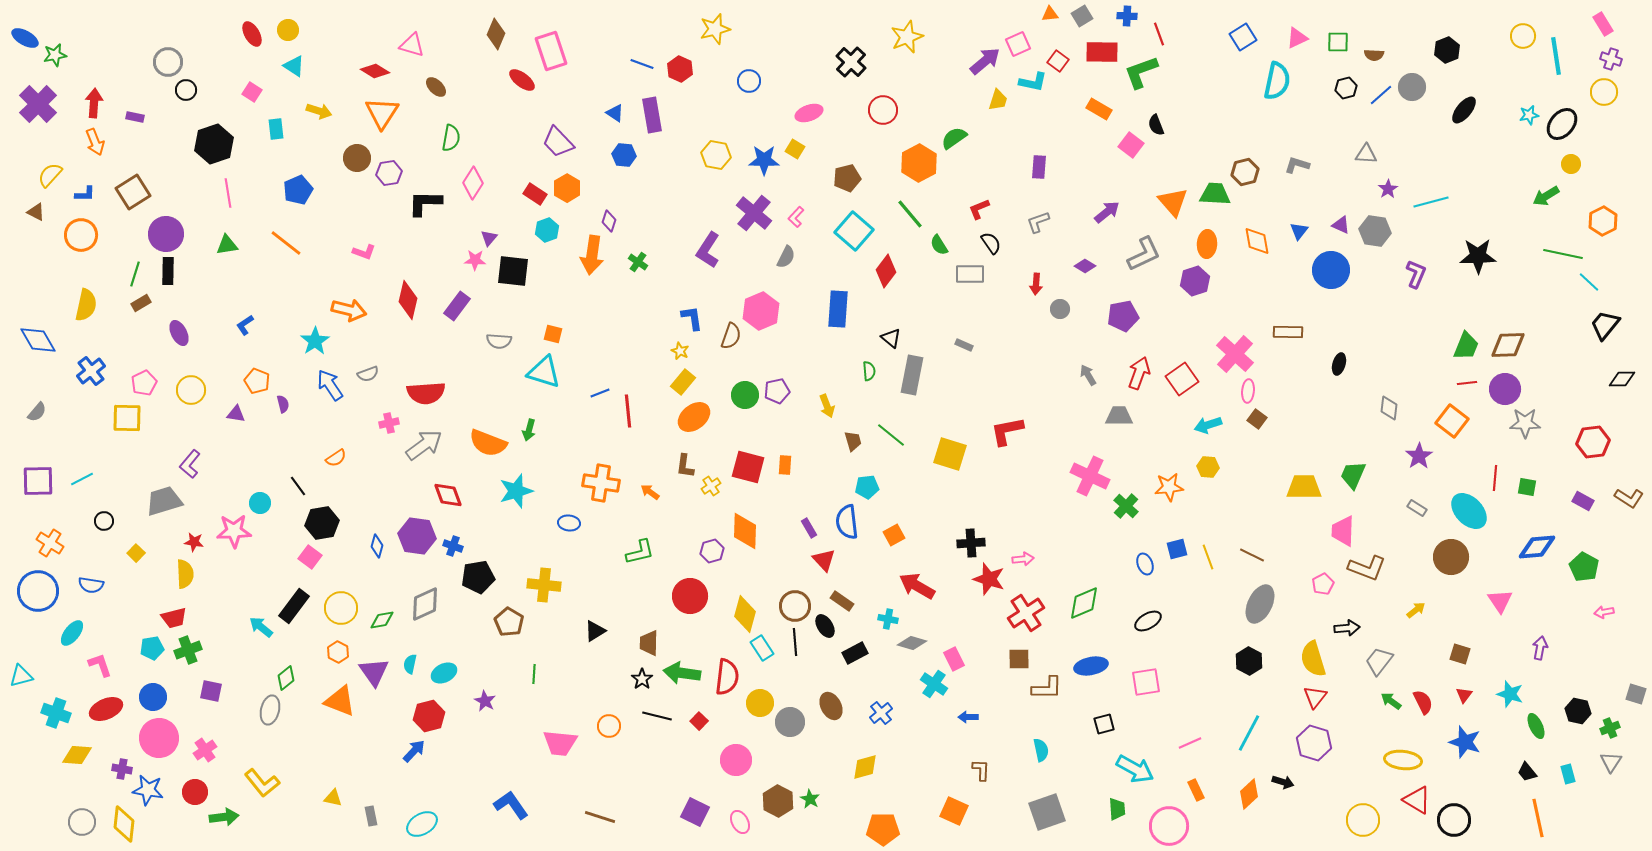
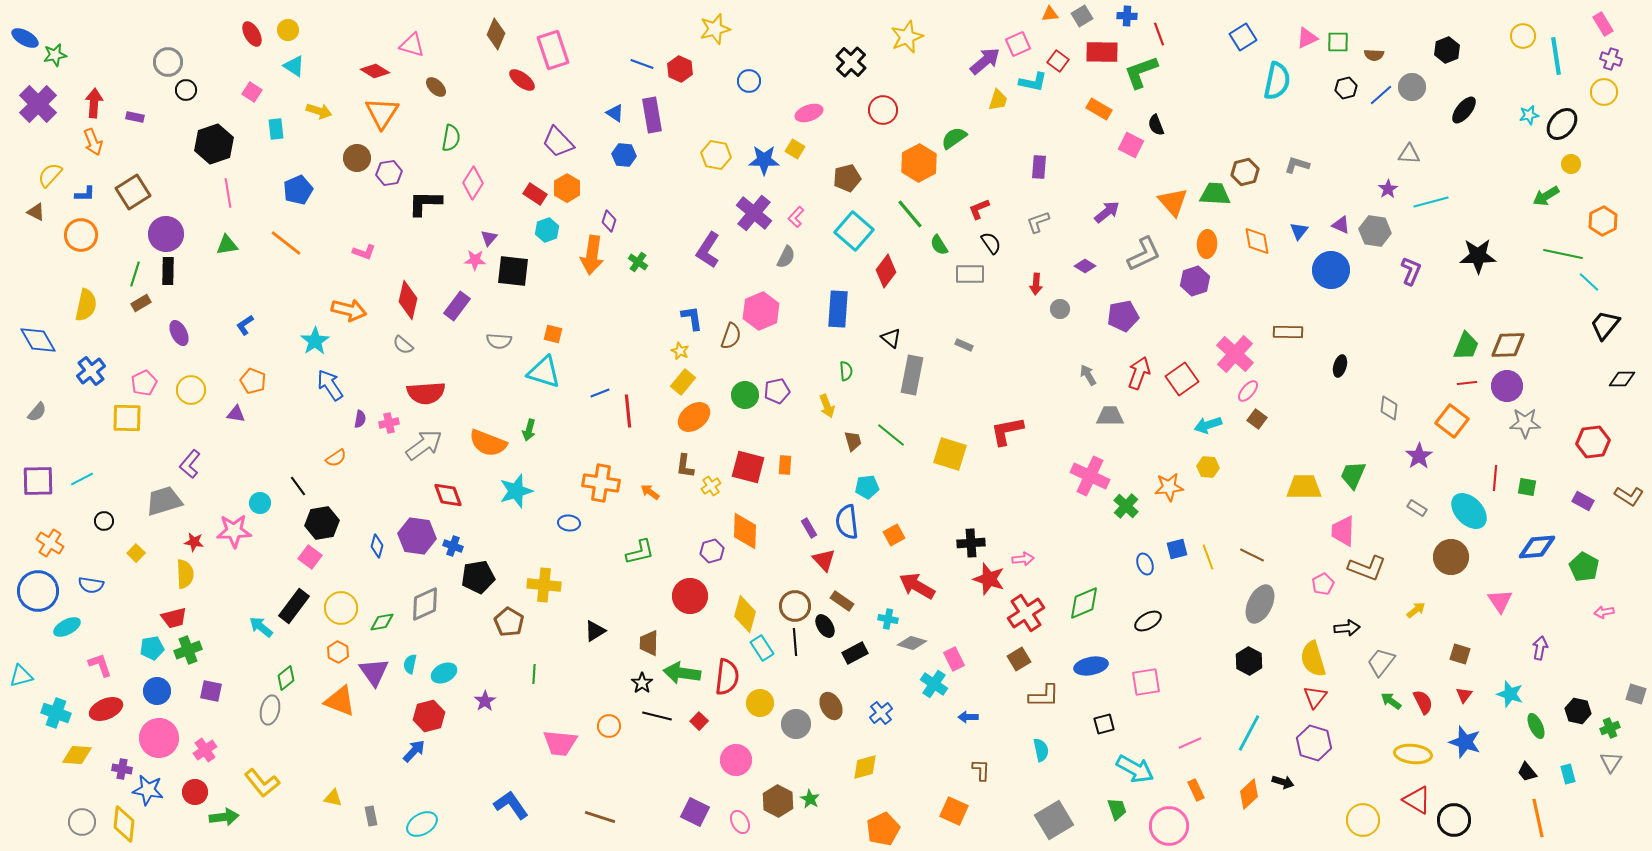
pink triangle at (1297, 38): moved 10 px right
pink rectangle at (551, 51): moved 2 px right, 1 px up
orange arrow at (95, 142): moved 2 px left
pink square at (1131, 145): rotated 10 degrees counterclockwise
gray triangle at (1366, 154): moved 43 px right
purple L-shape at (1416, 274): moved 5 px left, 3 px up
black ellipse at (1339, 364): moved 1 px right, 2 px down
green semicircle at (869, 371): moved 23 px left
gray semicircle at (368, 374): moved 35 px right, 29 px up; rotated 60 degrees clockwise
orange pentagon at (257, 381): moved 4 px left
purple circle at (1505, 389): moved 2 px right, 3 px up
pink ellipse at (1248, 391): rotated 35 degrees clockwise
purple semicircle at (283, 404): moved 77 px right, 15 px down; rotated 24 degrees clockwise
gray trapezoid at (1119, 416): moved 9 px left
brown L-shape at (1629, 498): moved 2 px up
green diamond at (382, 620): moved 2 px down
cyan ellipse at (72, 633): moved 5 px left, 6 px up; rotated 24 degrees clockwise
brown square at (1019, 659): rotated 30 degrees counterclockwise
gray trapezoid at (1379, 661): moved 2 px right, 1 px down
black star at (642, 679): moved 4 px down
brown L-shape at (1047, 688): moved 3 px left, 8 px down
blue circle at (153, 697): moved 4 px right, 6 px up
purple star at (485, 701): rotated 10 degrees clockwise
gray circle at (790, 722): moved 6 px right, 2 px down
yellow ellipse at (1403, 760): moved 10 px right, 6 px up
green trapezoid at (1117, 809): rotated 15 degrees counterclockwise
gray square at (1047, 812): moved 7 px right, 8 px down; rotated 12 degrees counterclockwise
orange pentagon at (883, 829): rotated 24 degrees counterclockwise
